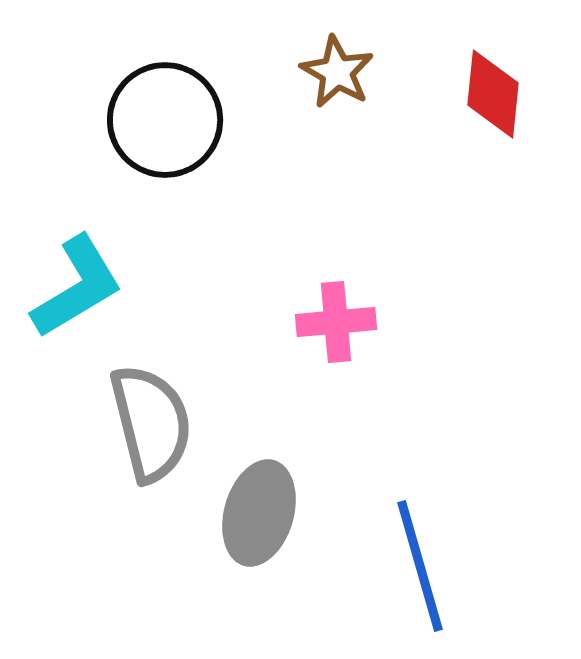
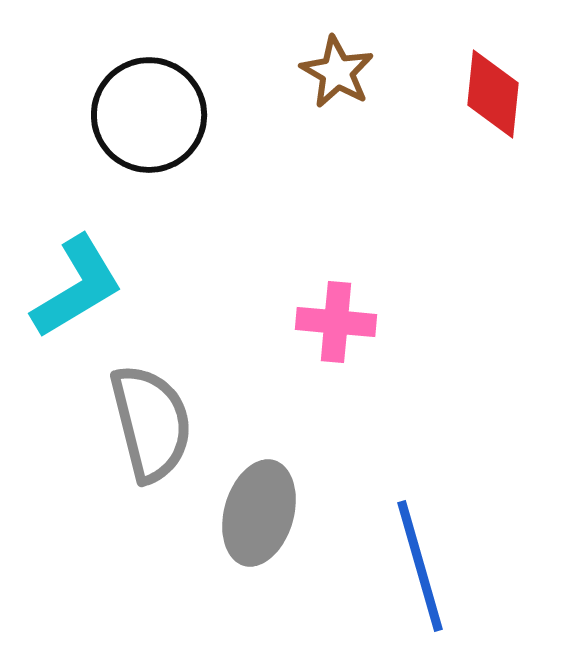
black circle: moved 16 px left, 5 px up
pink cross: rotated 10 degrees clockwise
